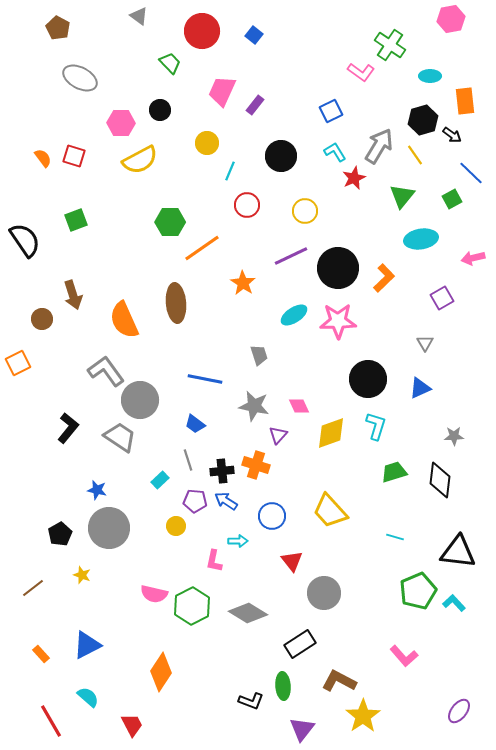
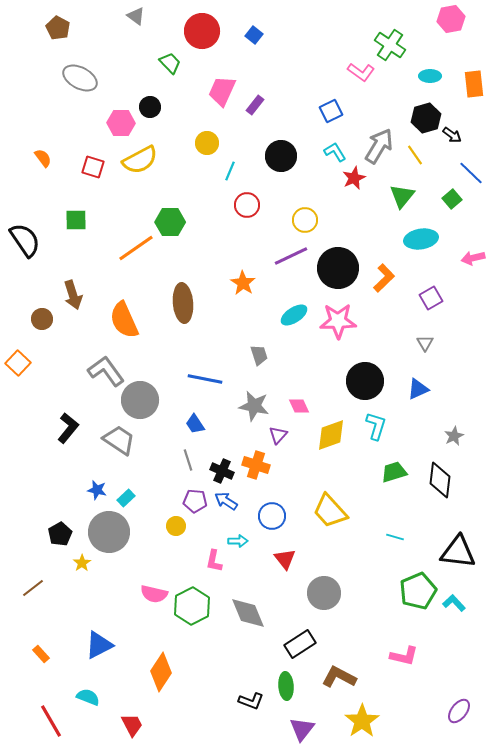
gray triangle at (139, 16): moved 3 px left
orange rectangle at (465, 101): moved 9 px right, 17 px up
black circle at (160, 110): moved 10 px left, 3 px up
black hexagon at (423, 120): moved 3 px right, 2 px up
red square at (74, 156): moved 19 px right, 11 px down
green square at (452, 199): rotated 12 degrees counterclockwise
yellow circle at (305, 211): moved 9 px down
green square at (76, 220): rotated 20 degrees clockwise
orange line at (202, 248): moved 66 px left
purple square at (442, 298): moved 11 px left
brown ellipse at (176, 303): moved 7 px right
orange square at (18, 363): rotated 20 degrees counterclockwise
black circle at (368, 379): moved 3 px left, 2 px down
blue triangle at (420, 388): moved 2 px left, 1 px down
blue trapezoid at (195, 424): rotated 20 degrees clockwise
yellow diamond at (331, 433): moved 2 px down
gray star at (454, 436): rotated 24 degrees counterclockwise
gray trapezoid at (120, 437): moved 1 px left, 3 px down
black cross at (222, 471): rotated 30 degrees clockwise
cyan rectangle at (160, 480): moved 34 px left, 18 px down
gray circle at (109, 528): moved 4 px down
red triangle at (292, 561): moved 7 px left, 2 px up
yellow star at (82, 575): moved 12 px up; rotated 18 degrees clockwise
gray diamond at (248, 613): rotated 36 degrees clockwise
blue triangle at (87, 645): moved 12 px right
pink L-shape at (404, 656): rotated 36 degrees counterclockwise
brown L-shape at (339, 681): moved 4 px up
green ellipse at (283, 686): moved 3 px right
cyan semicircle at (88, 697): rotated 20 degrees counterclockwise
yellow star at (363, 716): moved 1 px left, 5 px down
